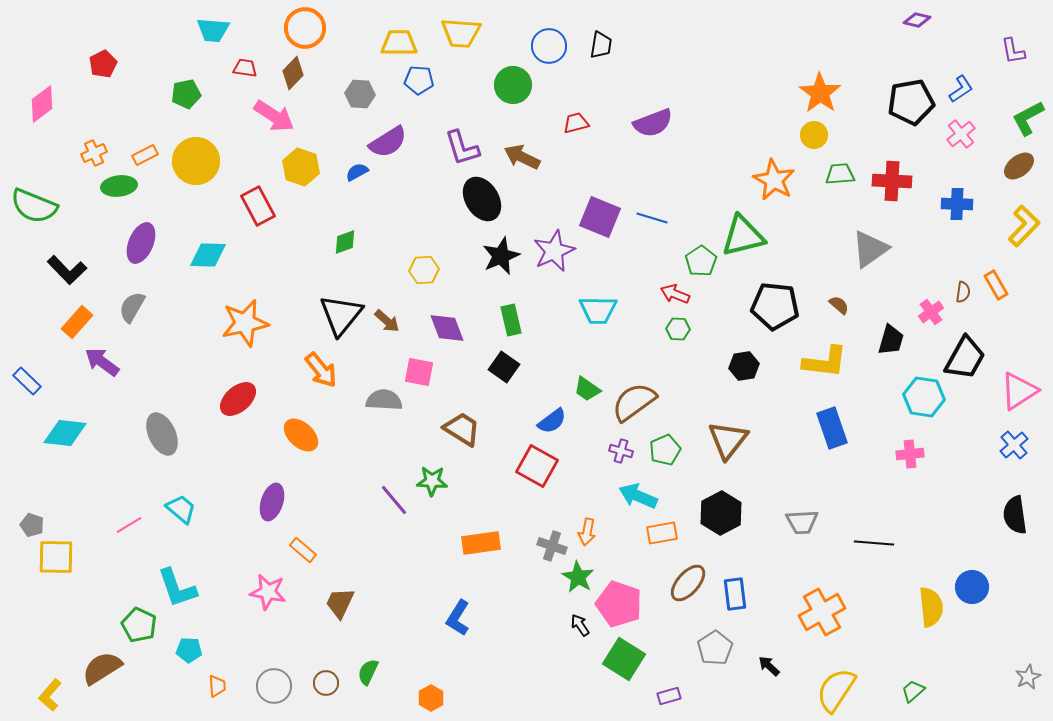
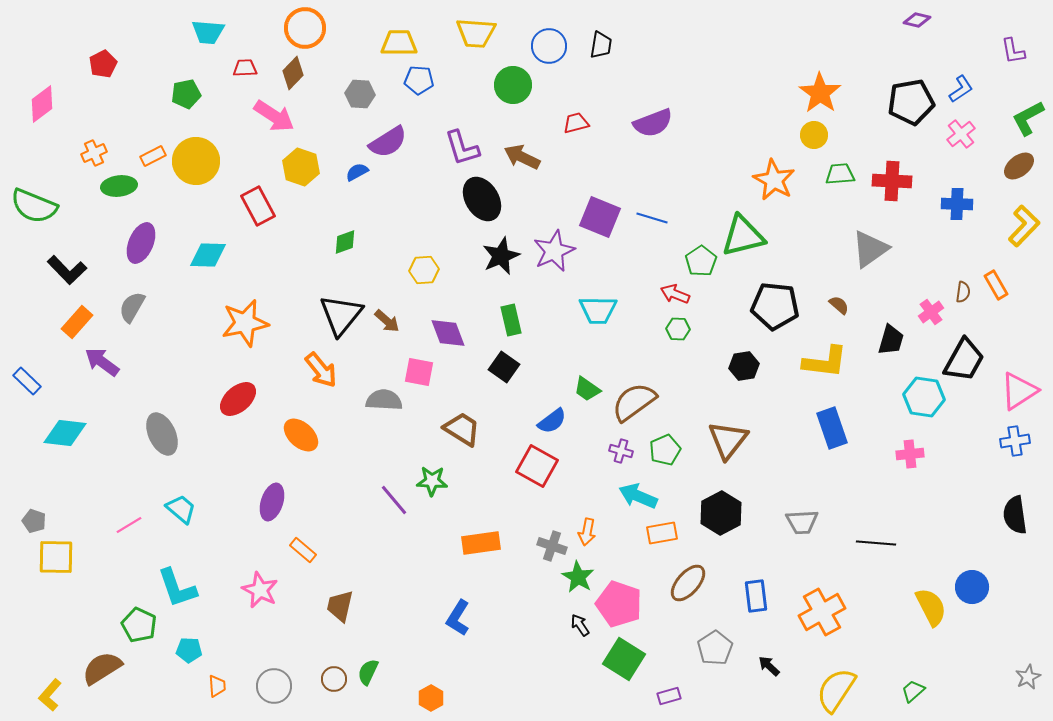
cyan trapezoid at (213, 30): moved 5 px left, 2 px down
yellow trapezoid at (461, 33): moved 15 px right
red trapezoid at (245, 68): rotated 10 degrees counterclockwise
orange rectangle at (145, 155): moved 8 px right, 1 px down
purple diamond at (447, 328): moved 1 px right, 5 px down
black trapezoid at (965, 358): moved 1 px left, 2 px down
blue cross at (1014, 445): moved 1 px right, 4 px up; rotated 32 degrees clockwise
gray pentagon at (32, 525): moved 2 px right, 4 px up
black line at (874, 543): moved 2 px right
pink star at (268, 592): moved 8 px left, 2 px up; rotated 15 degrees clockwise
blue rectangle at (735, 594): moved 21 px right, 2 px down
brown trapezoid at (340, 603): moved 3 px down; rotated 12 degrees counterclockwise
yellow semicircle at (931, 607): rotated 21 degrees counterclockwise
brown circle at (326, 683): moved 8 px right, 4 px up
